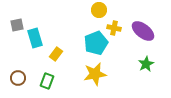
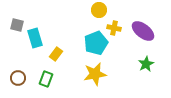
gray square: rotated 24 degrees clockwise
green rectangle: moved 1 px left, 2 px up
